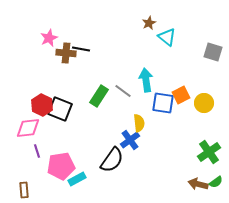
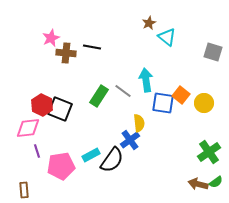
pink star: moved 2 px right
black line: moved 11 px right, 2 px up
orange square: rotated 24 degrees counterclockwise
cyan rectangle: moved 14 px right, 24 px up
